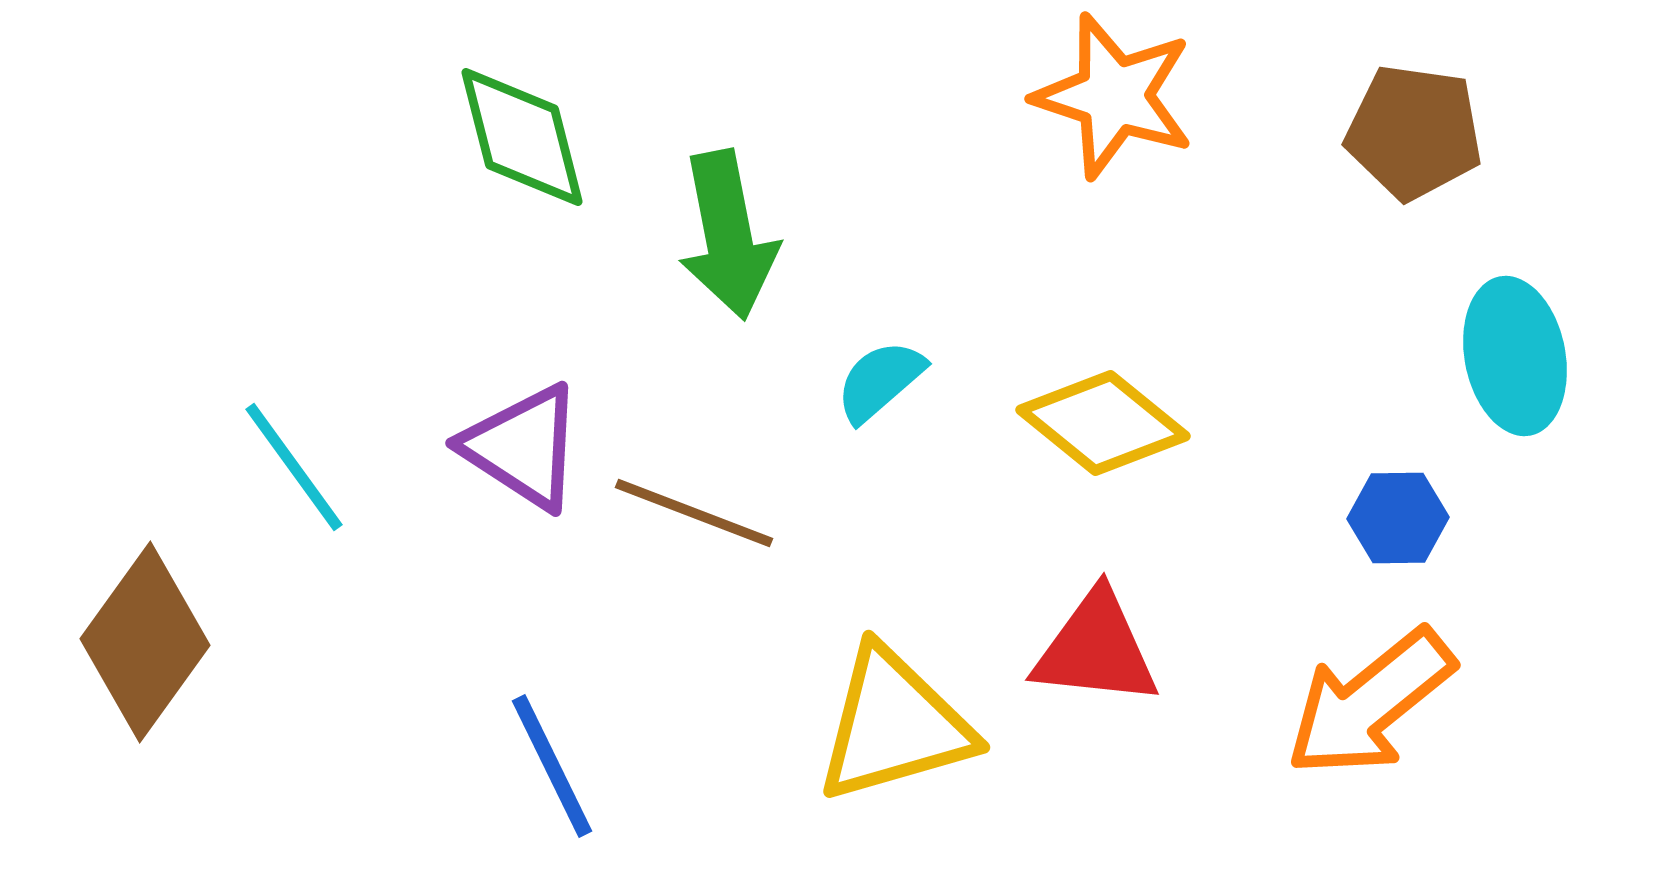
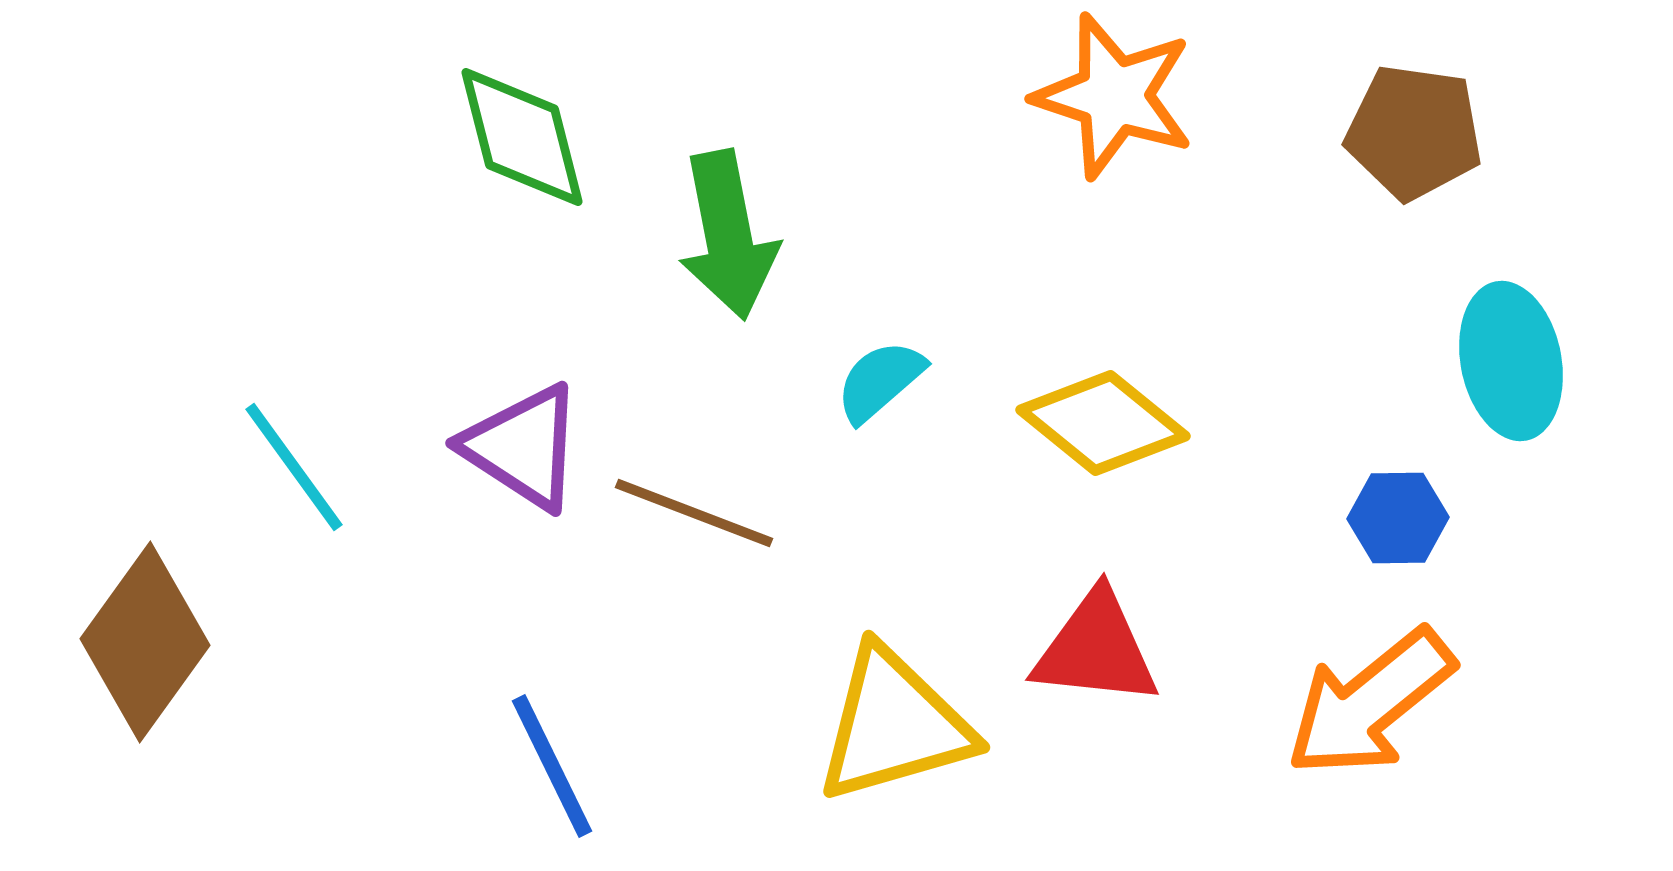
cyan ellipse: moved 4 px left, 5 px down
